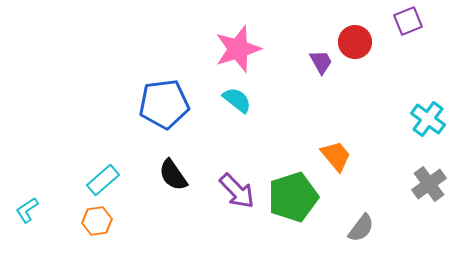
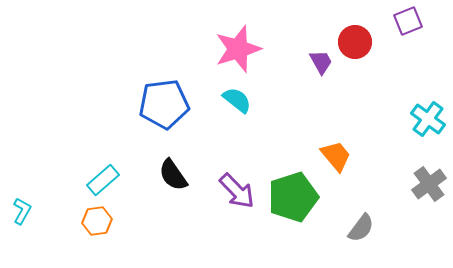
cyan L-shape: moved 5 px left, 1 px down; rotated 152 degrees clockwise
